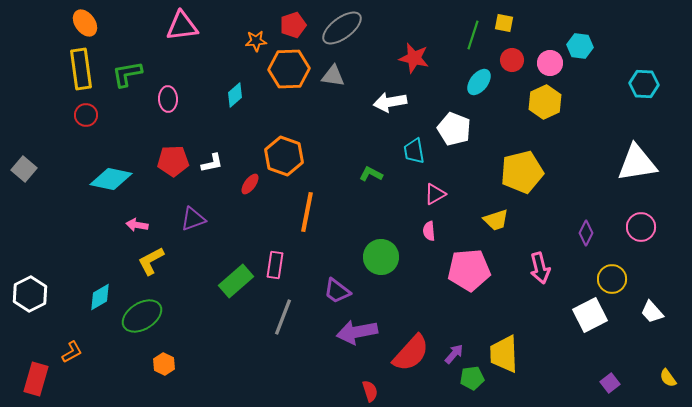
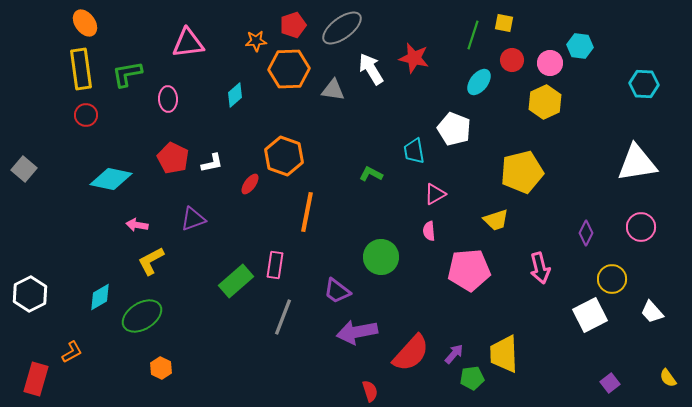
pink triangle at (182, 26): moved 6 px right, 17 px down
gray triangle at (333, 76): moved 14 px down
white arrow at (390, 102): moved 19 px left, 33 px up; rotated 68 degrees clockwise
red pentagon at (173, 161): moved 3 px up; rotated 28 degrees clockwise
orange hexagon at (164, 364): moved 3 px left, 4 px down
